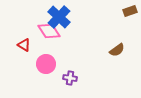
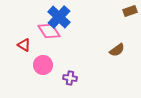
pink circle: moved 3 px left, 1 px down
